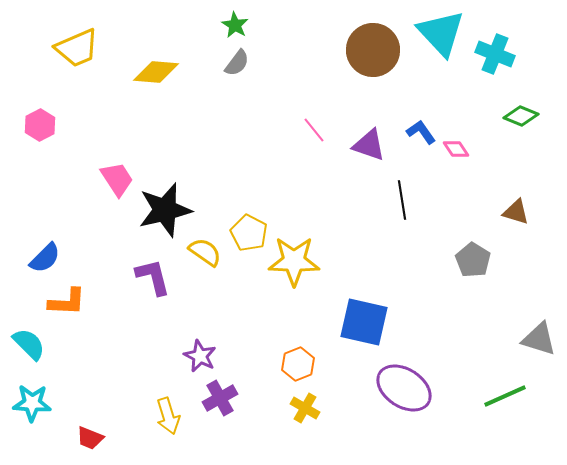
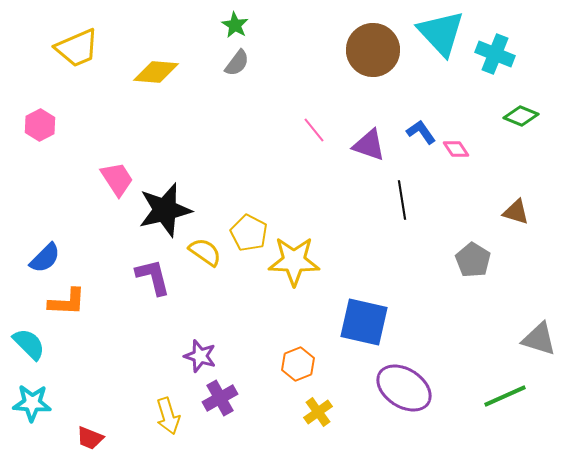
purple star: rotated 8 degrees counterclockwise
yellow cross: moved 13 px right, 4 px down; rotated 24 degrees clockwise
